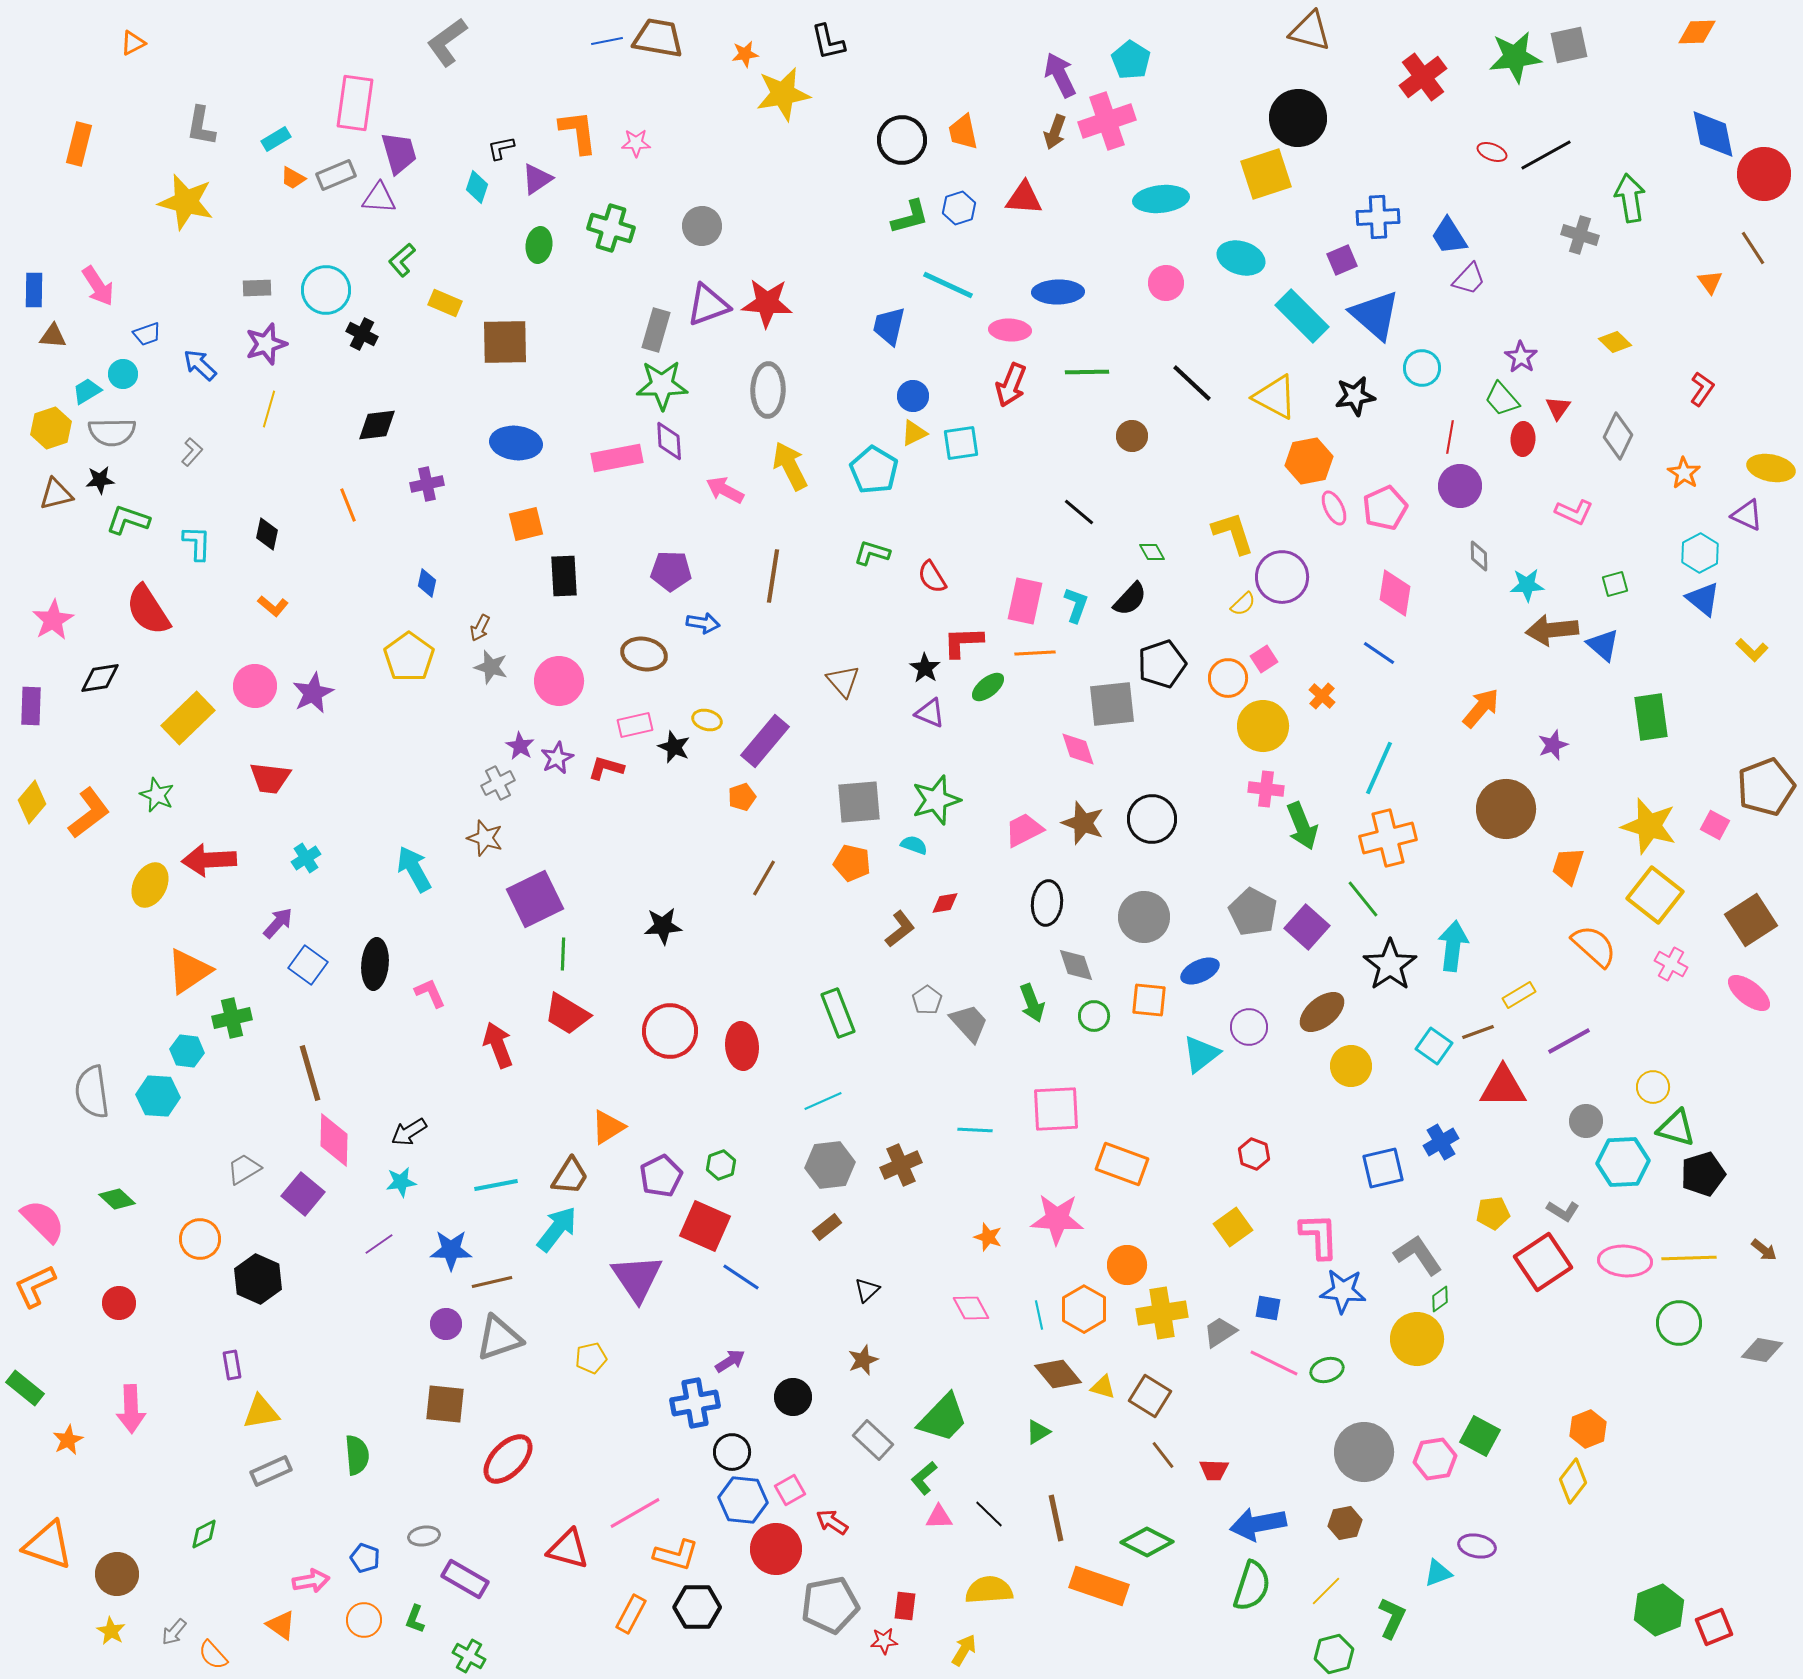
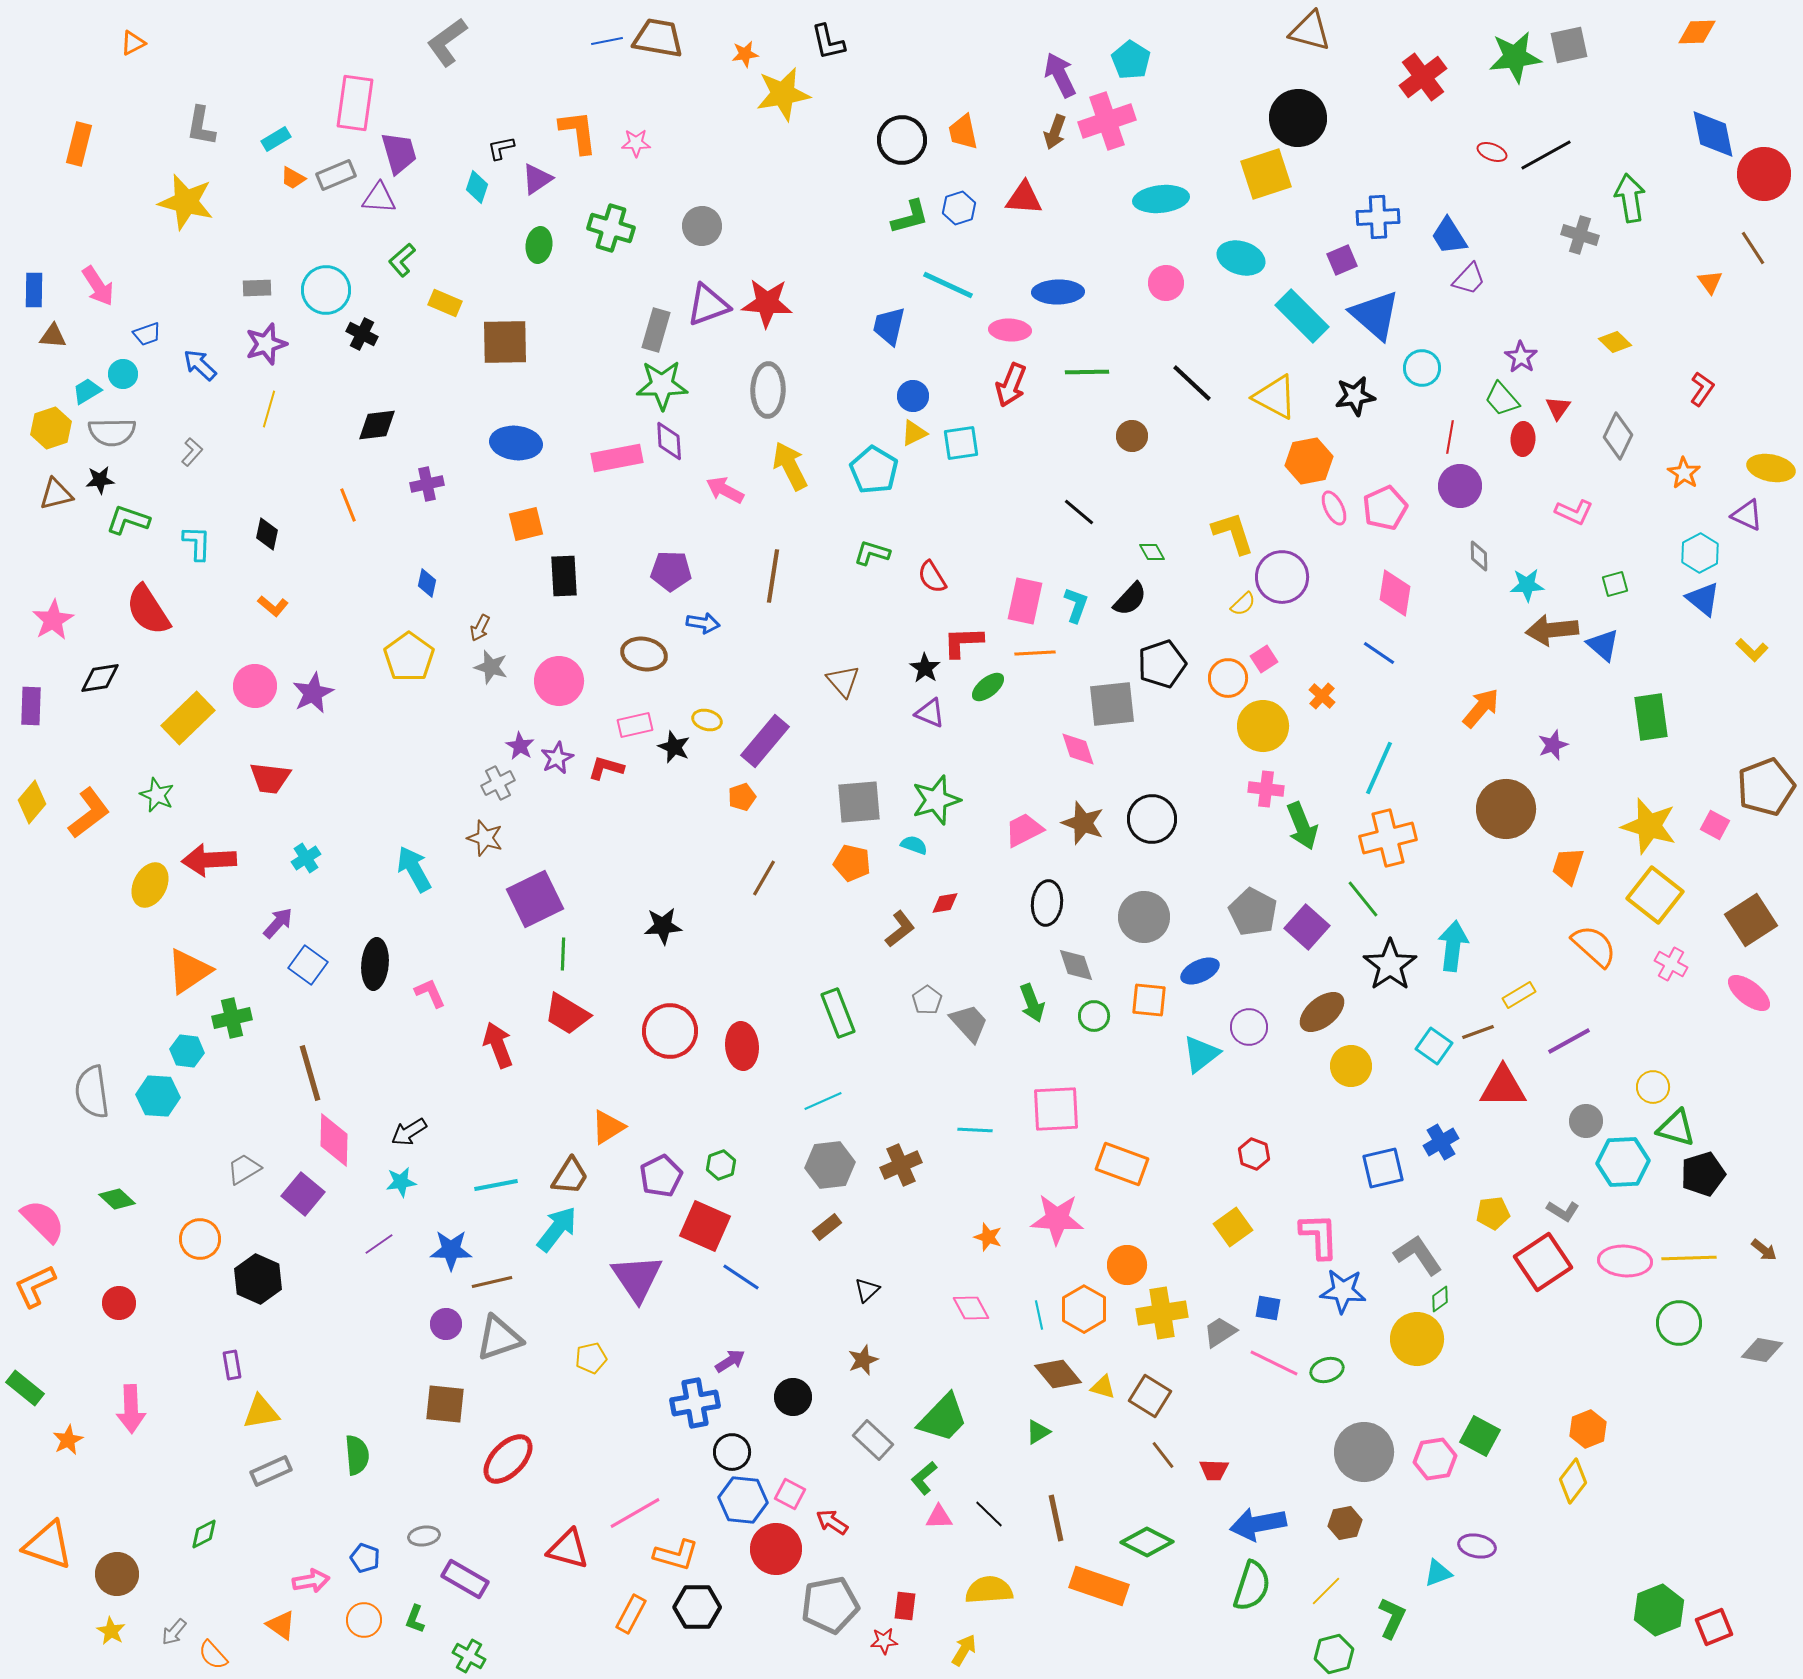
pink square at (790, 1490): moved 4 px down; rotated 32 degrees counterclockwise
